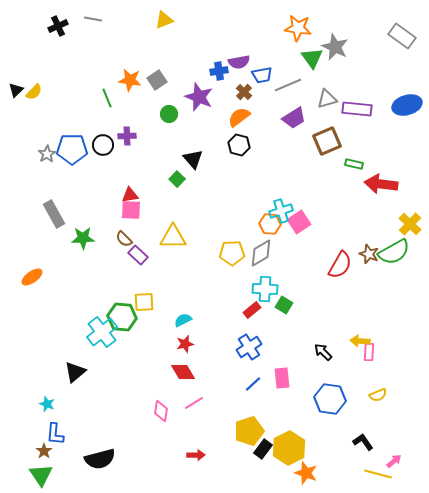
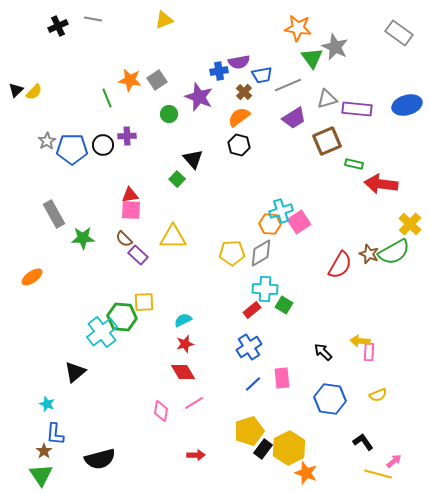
gray rectangle at (402, 36): moved 3 px left, 3 px up
gray star at (47, 154): moved 13 px up
